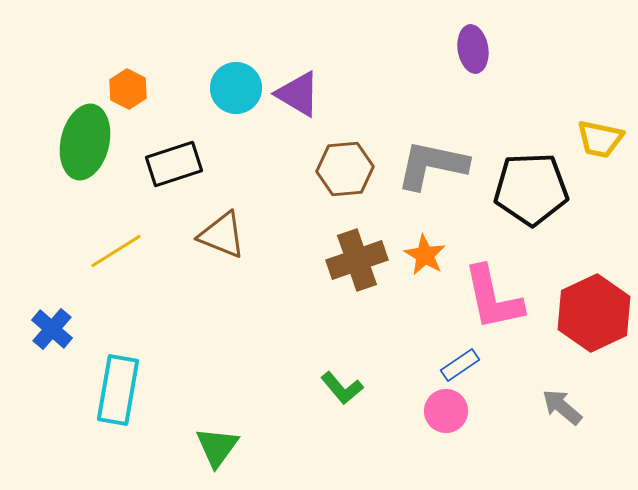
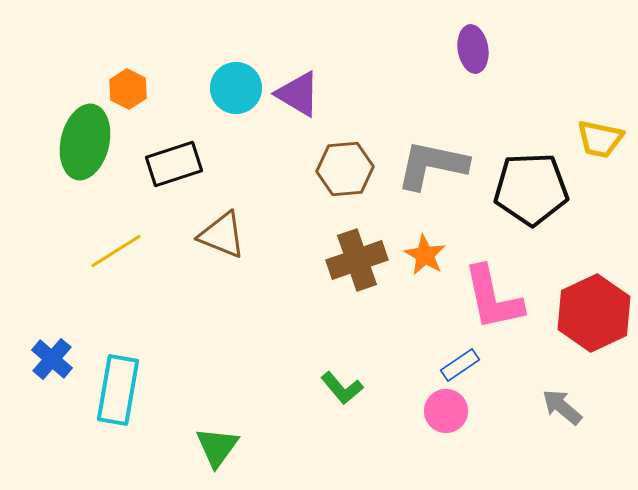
blue cross: moved 30 px down
